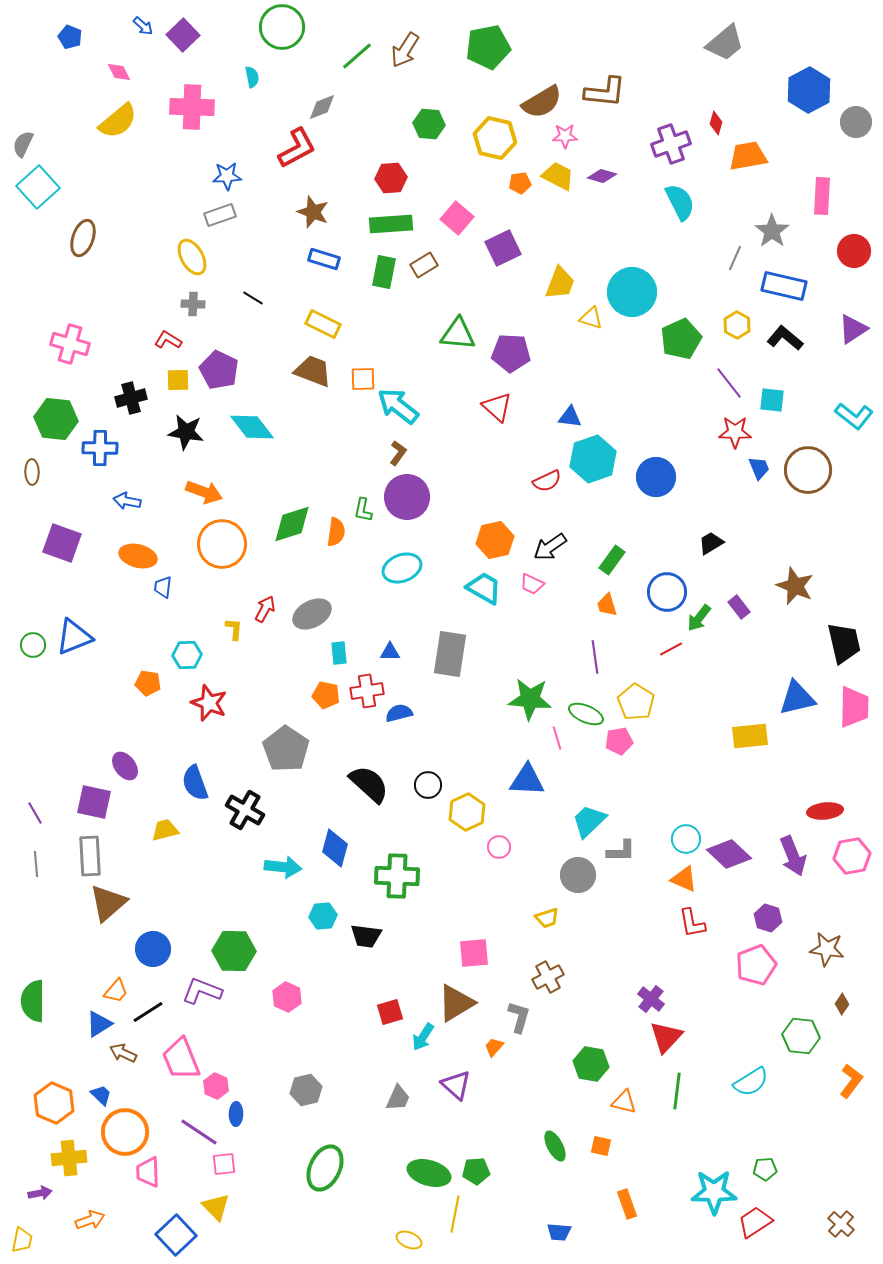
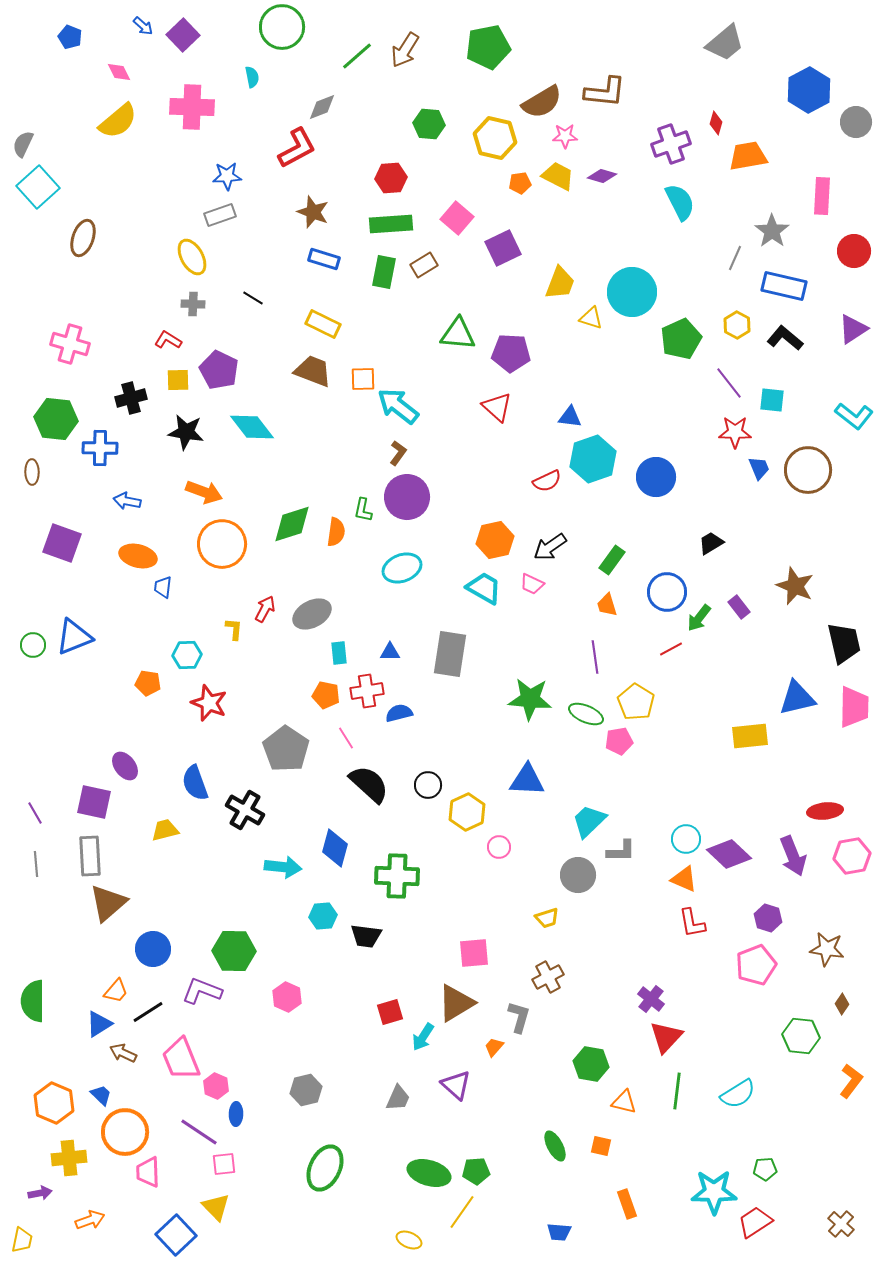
pink line at (557, 738): moved 211 px left; rotated 15 degrees counterclockwise
cyan semicircle at (751, 1082): moved 13 px left, 12 px down
yellow line at (455, 1214): moved 7 px right, 2 px up; rotated 24 degrees clockwise
